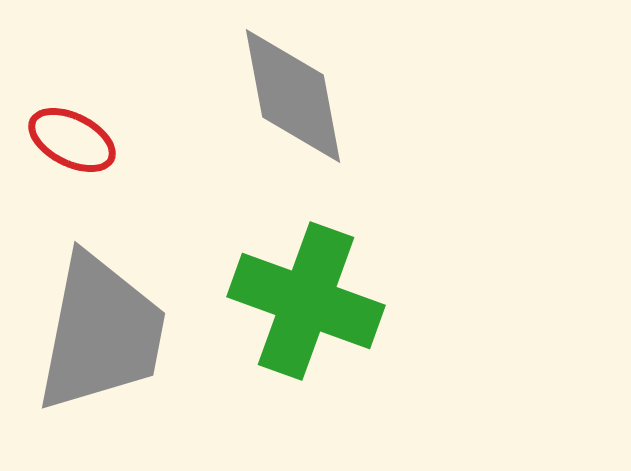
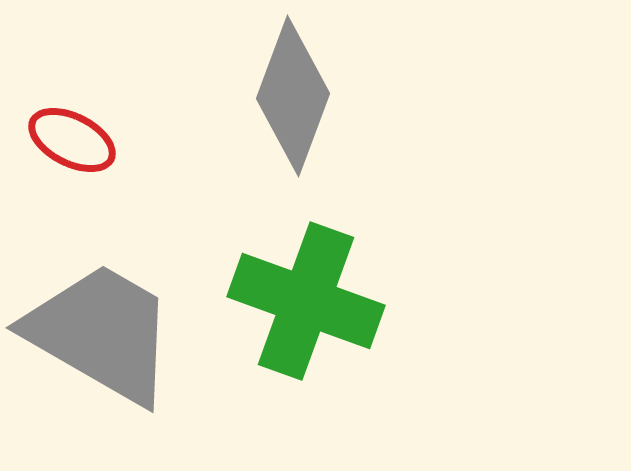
gray diamond: rotated 31 degrees clockwise
gray trapezoid: rotated 71 degrees counterclockwise
